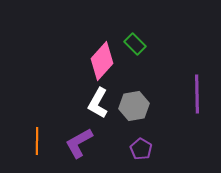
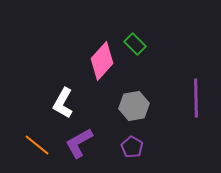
purple line: moved 1 px left, 4 px down
white L-shape: moved 35 px left
orange line: moved 4 px down; rotated 52 degrees counterclockwise
purple pentagon: moved 9 px left, 2 px up
